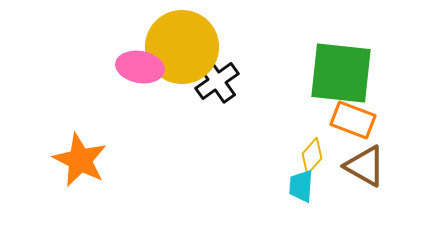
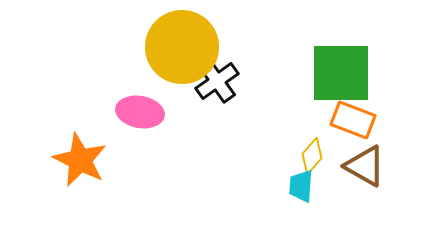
pink ellipse: moved 45 px down
green square: rotated 6 degrees counterclockwise
